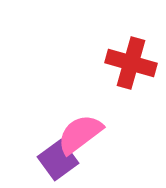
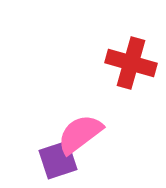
purple square: rotated 18 degrees clockwise
